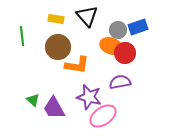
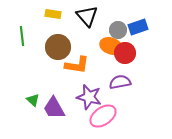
yellow rectangle: moved 3 px left, 5 px up
